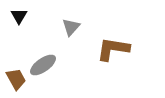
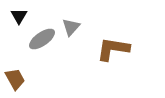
gray ellipse: moved 1 px left, 26 px up
brown trapezoid: moved 1 px left
